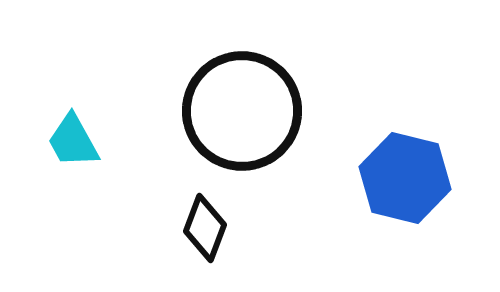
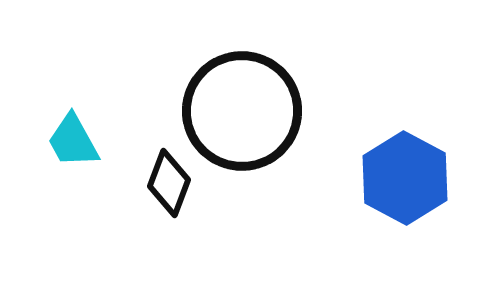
blue hexagon: rotated 14 degrees clockwise
black diamond: moved 36 px left, 45 px up
